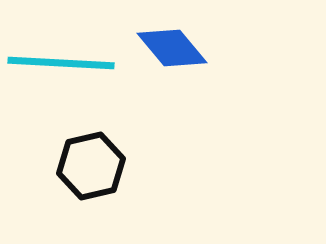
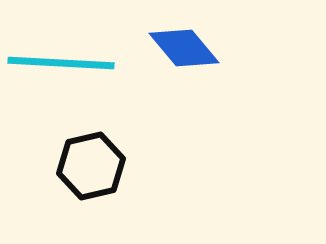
blue diamond: moved 12 px right
